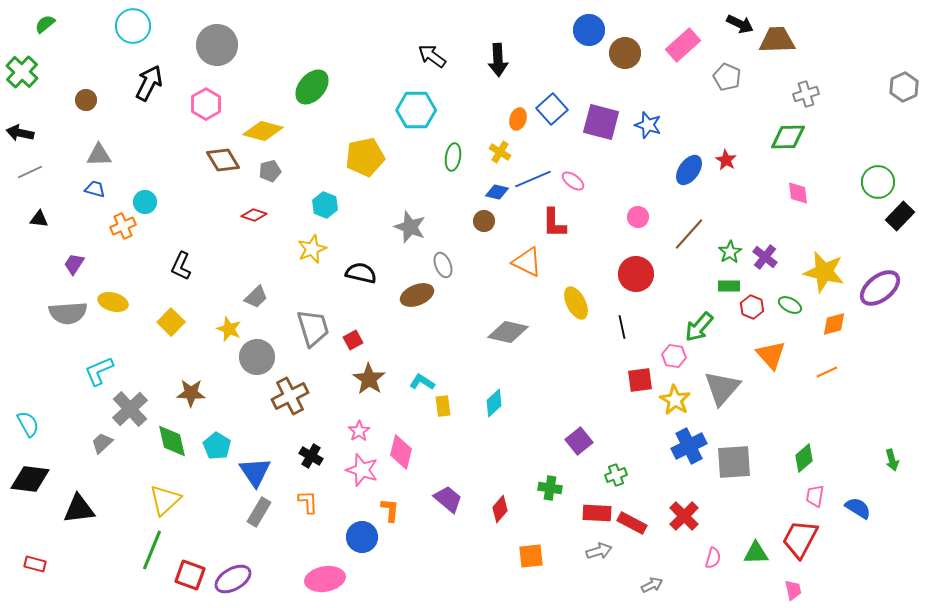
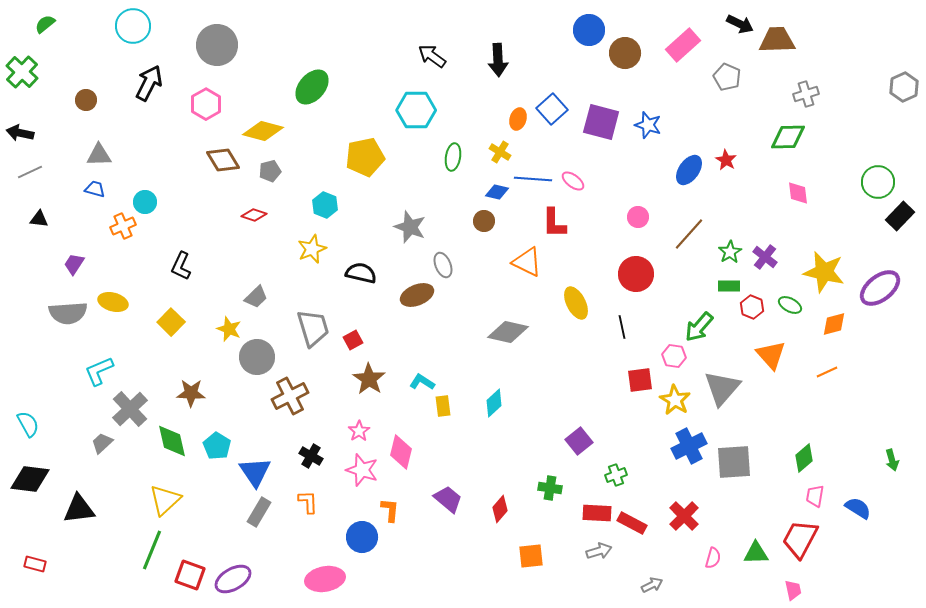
blue line at (533, 179): rotated 27 degrees clockwise
